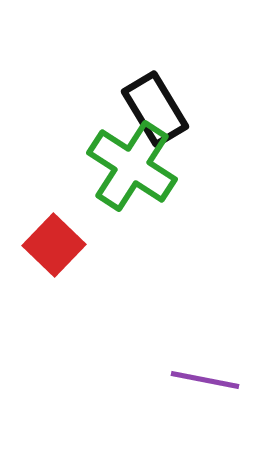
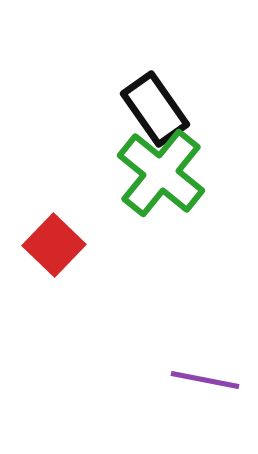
black rectangle: rotated 4 degrees counterclockwise
green cross: moved 29 px right, 7 px down; rotated 6 degrees clockwise
